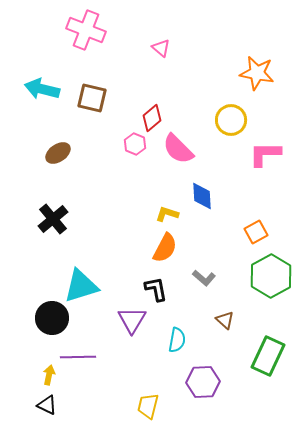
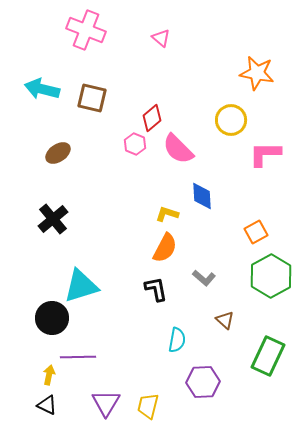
pink triangle: moved 10 px up
purple triangle: moved 26 px left, 83 px down
